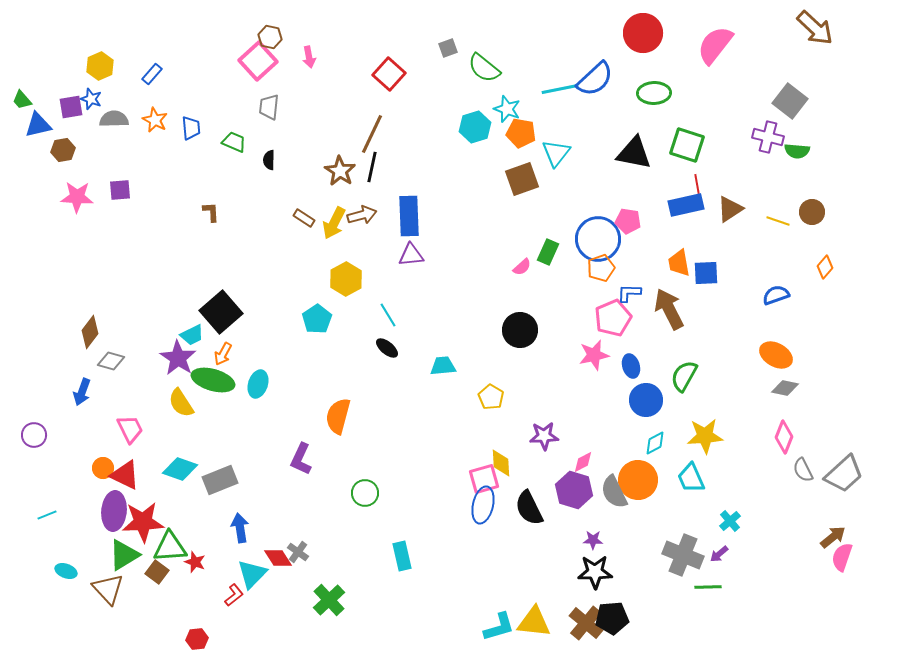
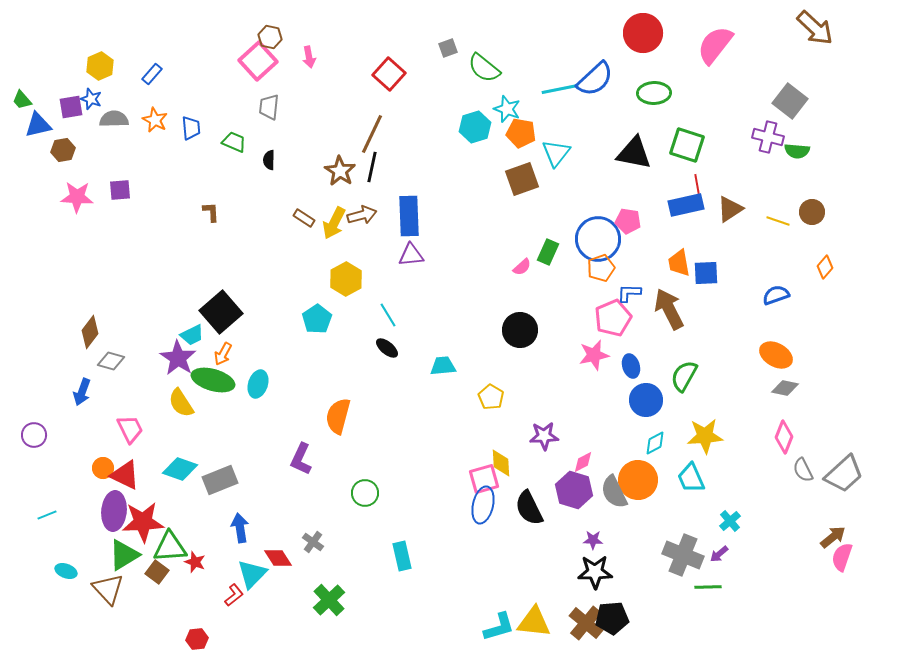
gray cross at (298, 552): moved 15 px right, 10 px up
